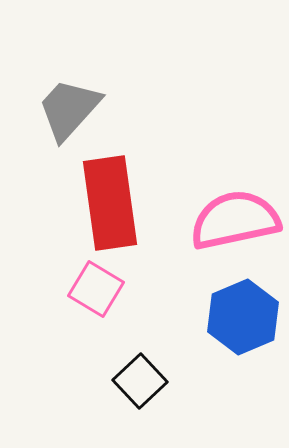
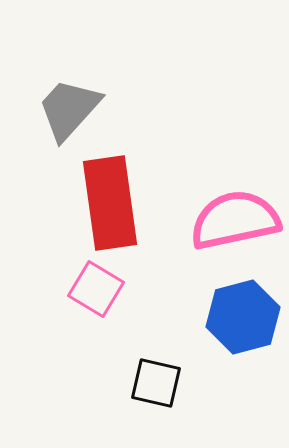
blue hexagon: rotated 8 degrees clockwise
black square: moved 16 px right, 2 px down; rotated 34 degrees counterclockwise
